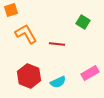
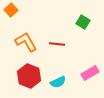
orange square: rotated 24 degrees counterclockwise
orange L-shape: moved 8 px down
